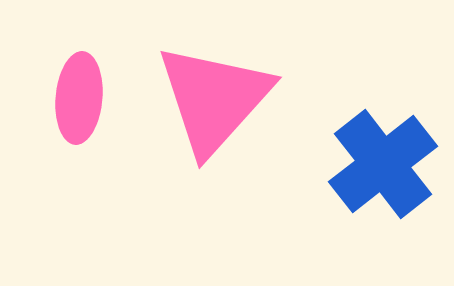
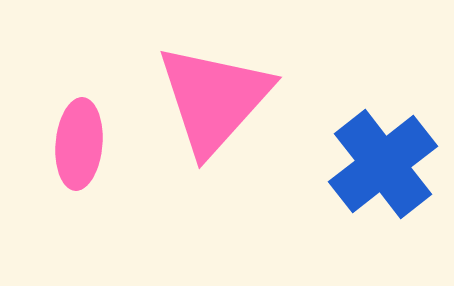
pink ellipse: moved 46 px down
